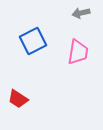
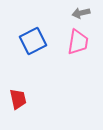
pink trapezoid: moved 10 px up
red trapezoid: rotated 135 degrees counterclockwise
